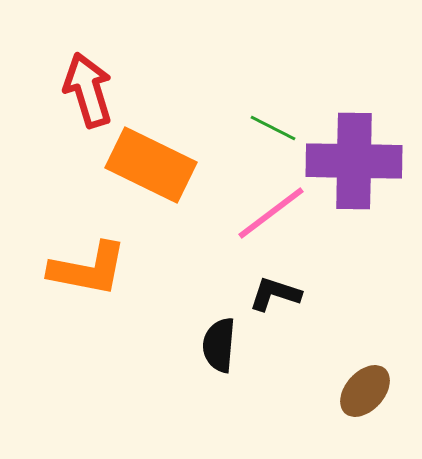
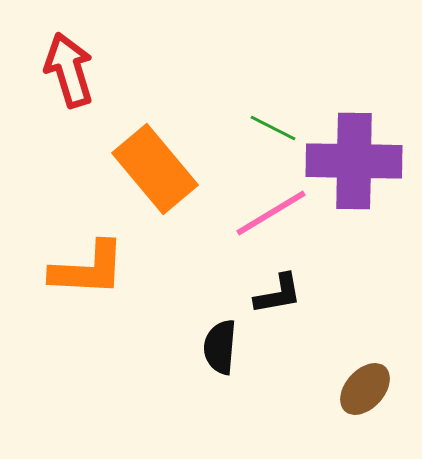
red arrow: moved 19 px left, 20 px up
orange rectangle: moved 4 px right, 4 px down; rotated 24 degrees clockwise
pink line: rotated 6 degrees clockwise
orange L-shape: rotated 8 degrees counterclockwise
black L-shape: moved 3 px right; rotated 152 degrees clockwise
black semicircle: moved 1 px right, 2 px down
brown ellipse: moved 2 px up
